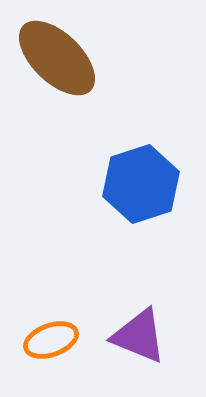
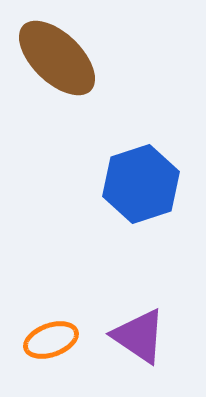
purple triangle: rotated 12 degrees clockwise
